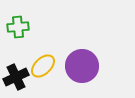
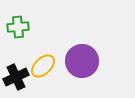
purple circle: moved 5 px up
